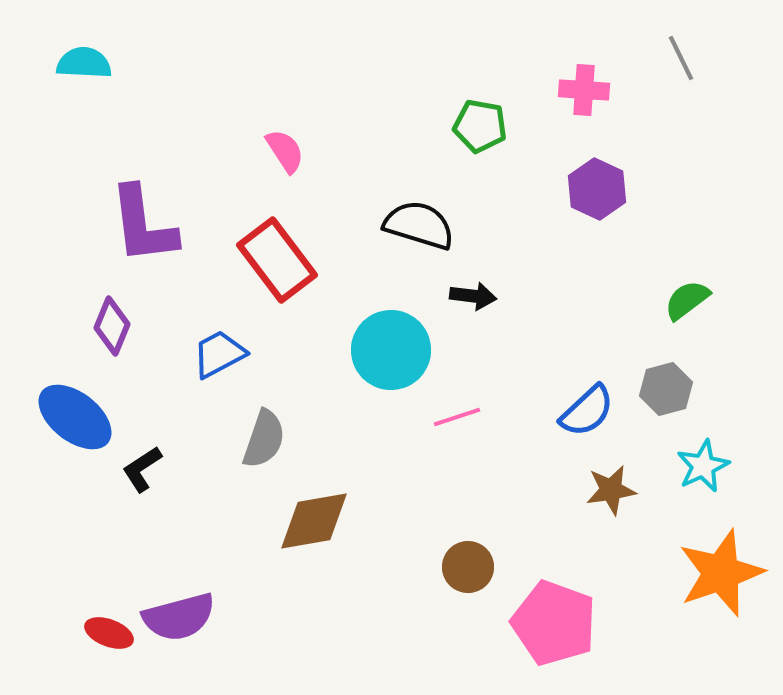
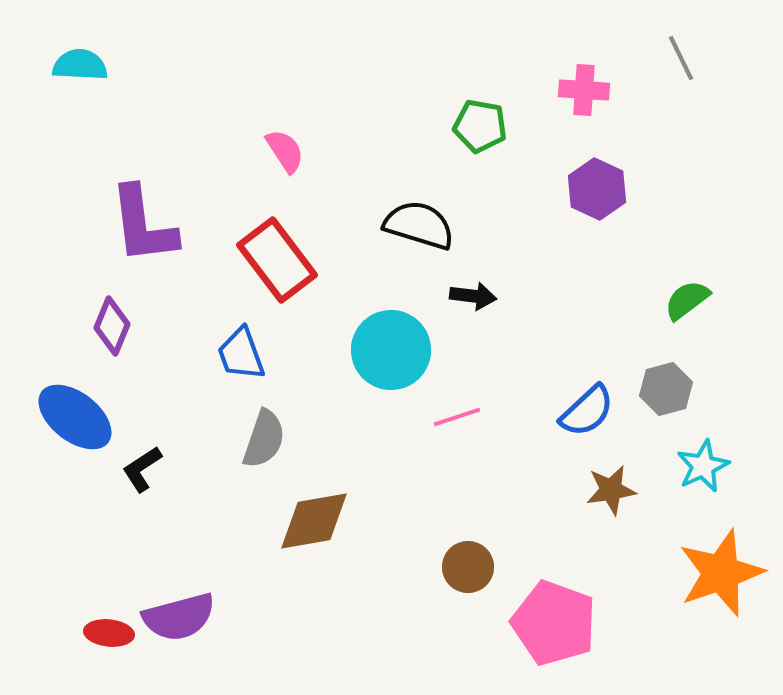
cyan semicircle: moved 4 px left, 2 px down
blue trapezoid: moved 22 px right; rotated 82 degrees counterclockwise
red ellipse: rotated 15 degrees counterclockwise
